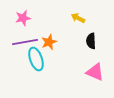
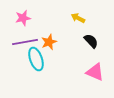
black semicircle: rotated 140 degrees clockwise
